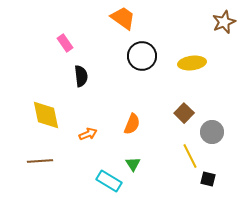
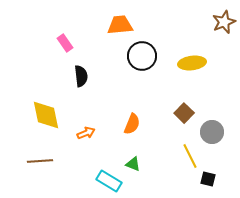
orange trapezoid: moved 3 px left, 7 px down; rotated 40 degrees counterclockwise
orange arrow: moved 2 px left, 1 px up
green triangle: rotated 35 degrees counterclockwise
